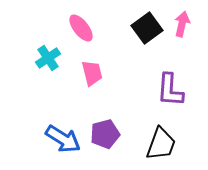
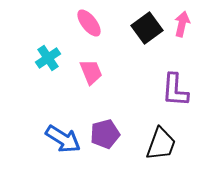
pink ellipse: moved 8 px right, 5 px up
pink trapezoid: moved 1 px left, 1 px up; rotated 8 degrees counterclockwise
purple L-shape: moved 5 px right
